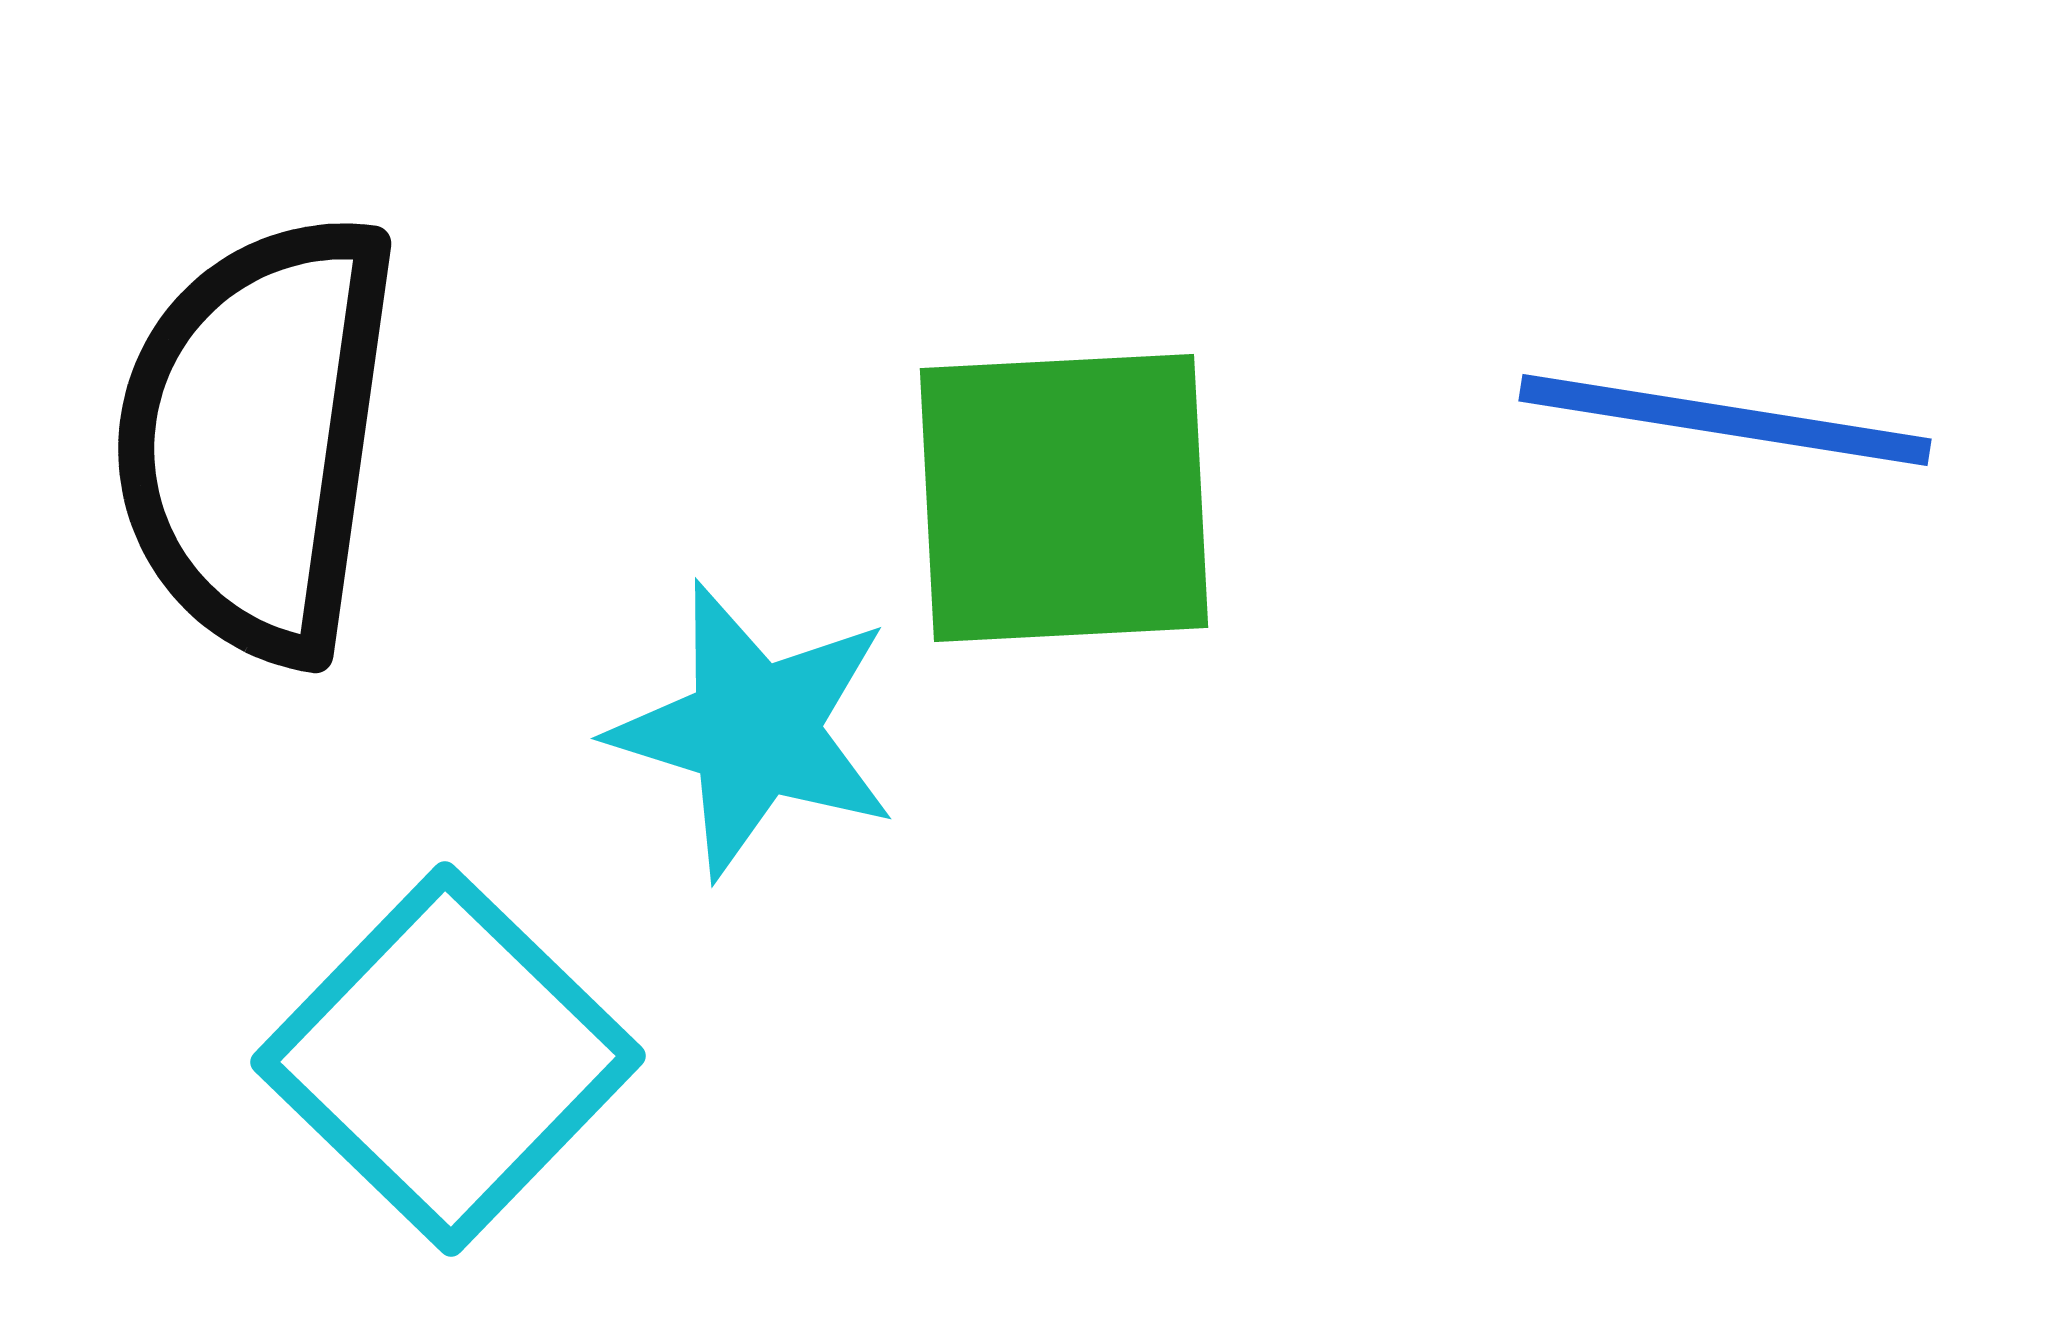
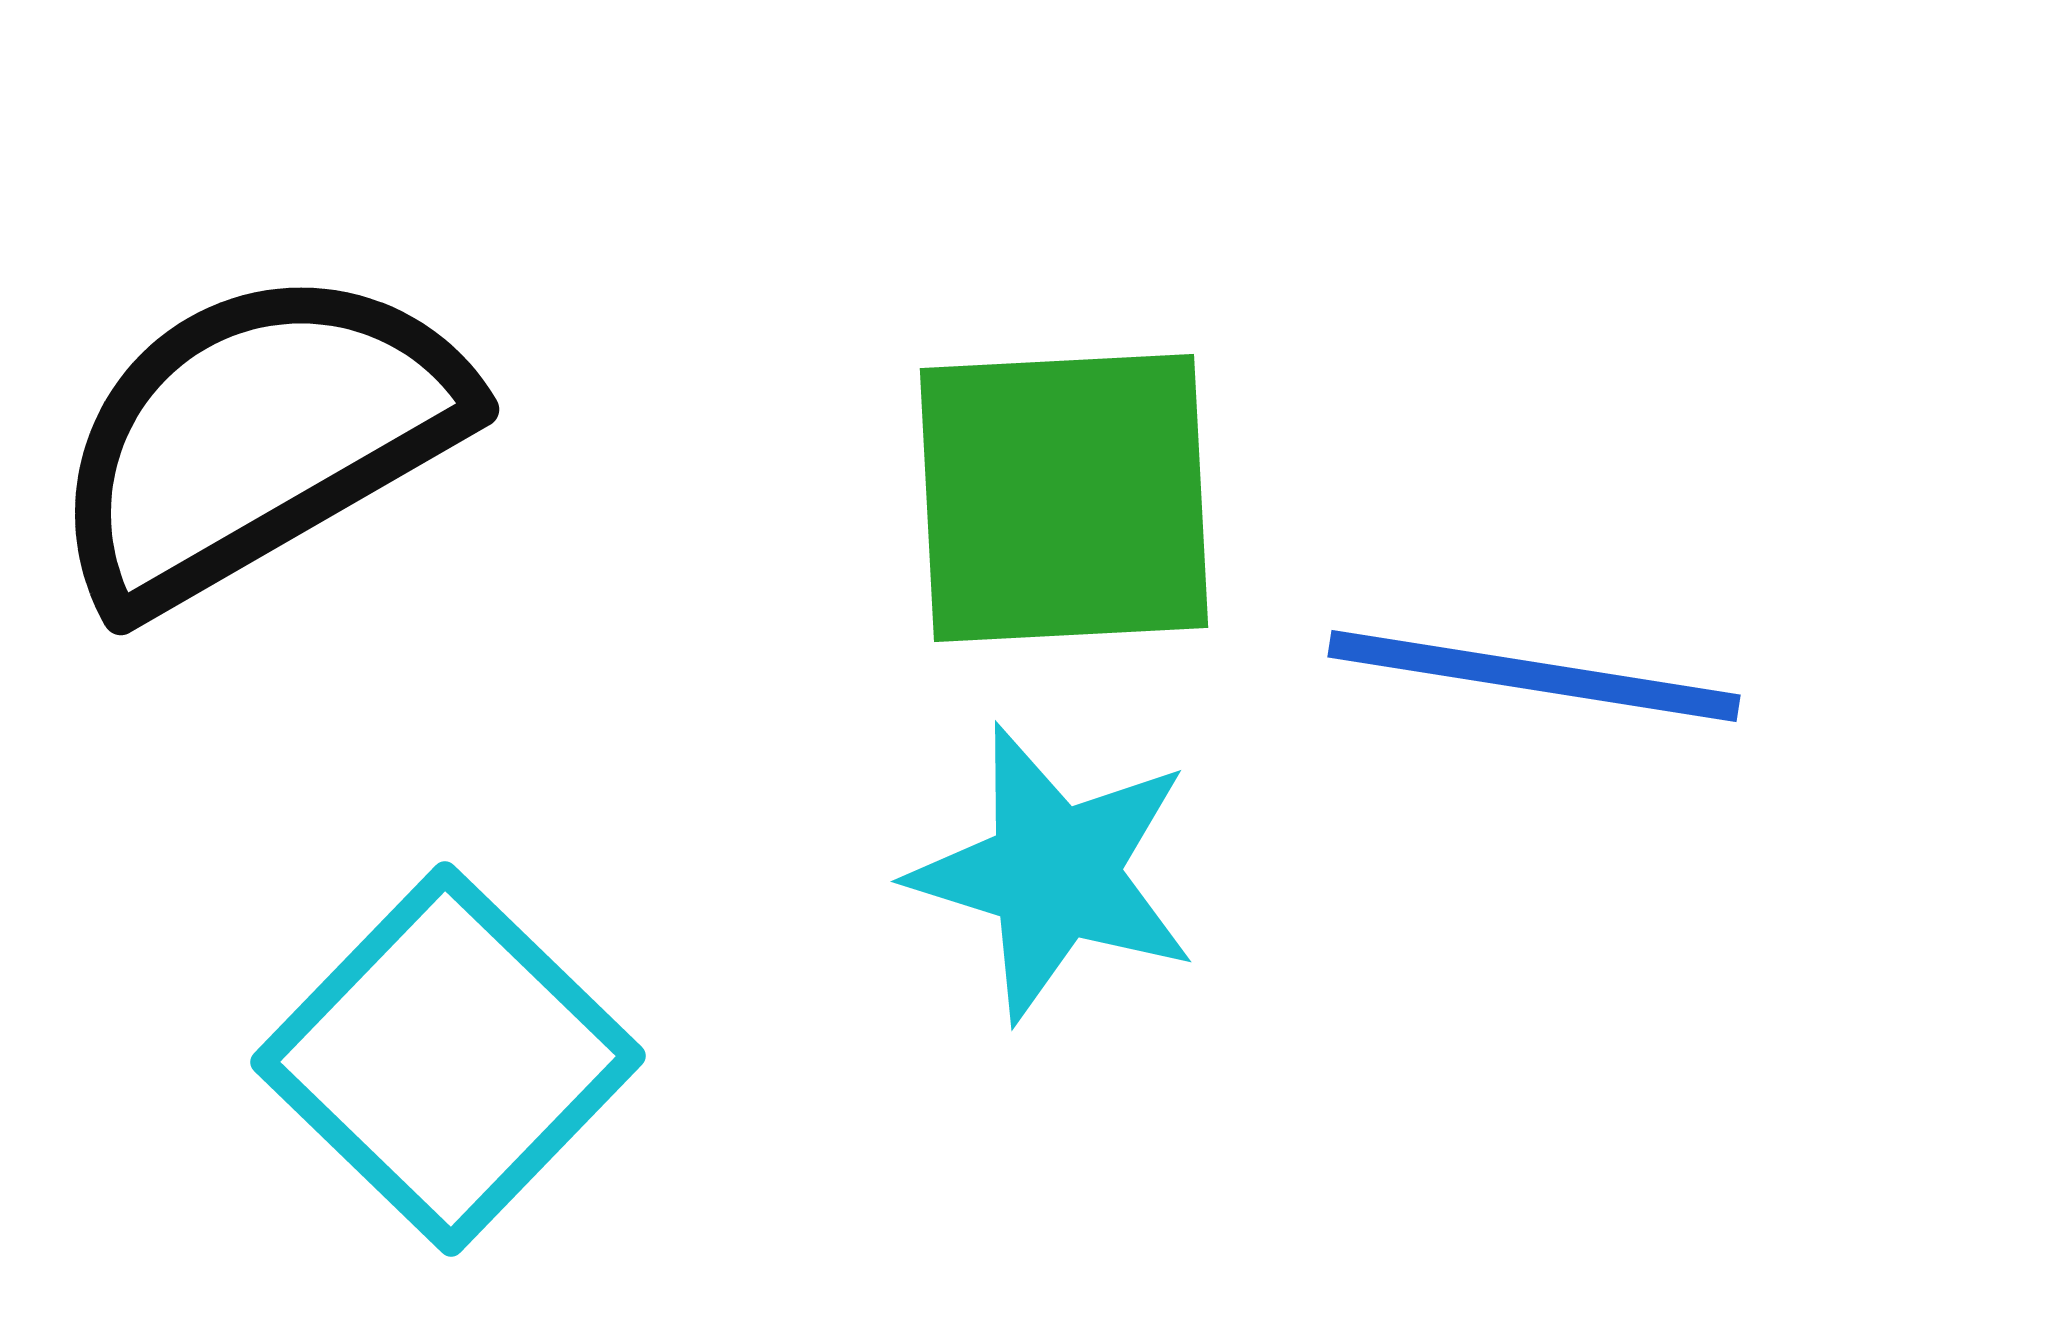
blue line: moved 191 px left, 256 px down
black semicircle: rotated 52 degrees clockwise
cyan star: moved 300 px right, 143 px down
